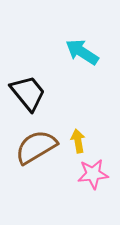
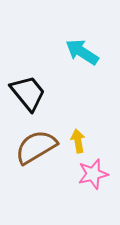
pink star: rotated 8 degrees counterclockwise
